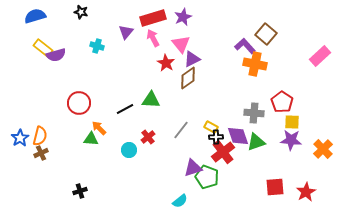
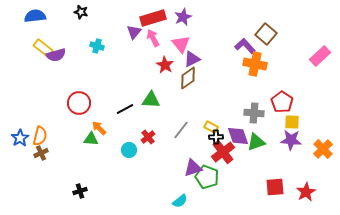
blue semicircle at (35, 16): rotated 10 degrees clockwise
purple triangle at (126, 32): moved 8 px right
red star at (166, 63): moved 1 px left, 2 px down
